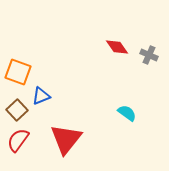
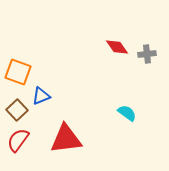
gray cross: moved 2 px left, 1 px up; rotated 30 degrees counterclockwise
red triangle: rotated 44 degrees clockwise
